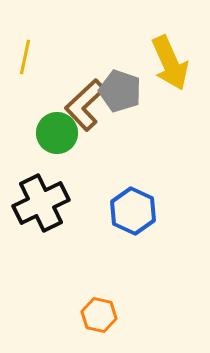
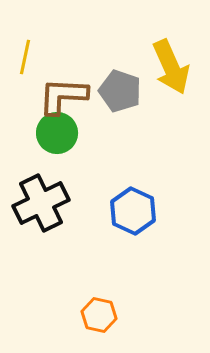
yellow arrow: moved 1 px right, 4 px down
brown L-shape: moved 22 px left, 9 px up; rotated 46 degrees clockwise
